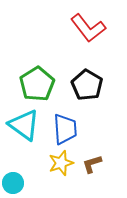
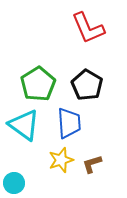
red L-shape: rotated 15 degrees clockwise
green pentagon: moved 1 px right
blue trapezoid: moved 4 px right, 6 px up
yellow star: moved 3 px up
cyan circle: moved 1 px right
